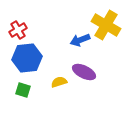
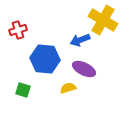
yellow cross: moved 3 px left, 5 px up
red cross: rotated 12 degrees clockwise
blue hexagon: moved 18 px right, 1 px down; rotated 12 degrees clockwise
purple ellipse: moved 3 px up
yellow semicircle: moved 9 px right, 6 px down
